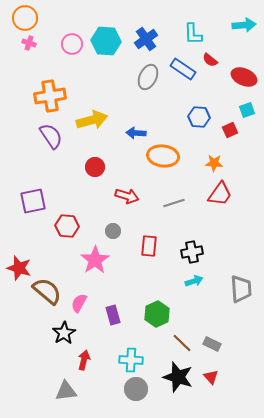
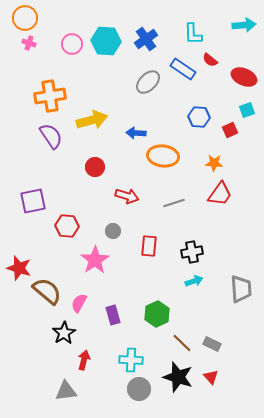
gray ellipse at (148, 77): moved 5 px down; rotated 20 degrees clockwise
gray circle at (136, 389): moved 3 px right
